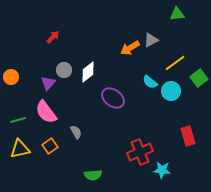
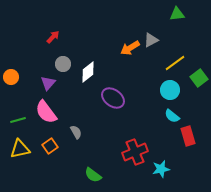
gray circle: moved 1 px left, 6 px up
cyan semicircle: moved 22 px right, 34 px down
cyan circle: moved 1 px left, 1 px up
red cross: moved 5 px left
cyan star: moved 1 px left, 1 px up; rotated 18 degrees counterclockwise
green semicircle: rotated 42 degrees clockwise
